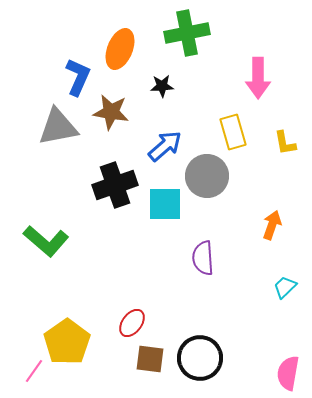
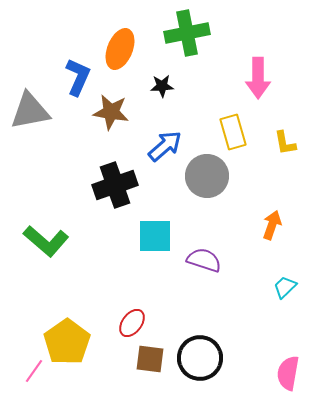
gray triangle: moved 28 px left, 16 px up
cyan square: moved 10 px left, 32 px down
purple semicircle: moved 1 px right, 2 px down; rotated 112 degrees clockwise
